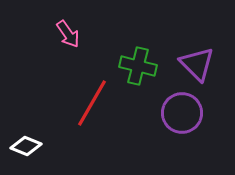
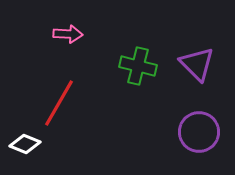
pink arrow: rotated 52 degrees counterclockwise
red line: moved 33 px left
purple circle: moved 17 px right, 19 px down
white diamond: moved 1 px left, 2 px up
